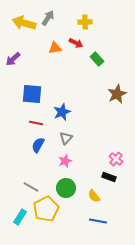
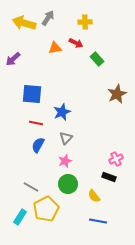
pink cross: rotated 24 degrees clockwise
green circle: moved 2 px right, 4 px up
